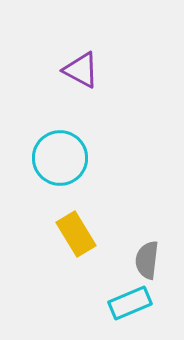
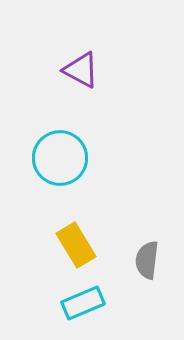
yellow rectangle: moved 11 px down
cyan rectangle: moved 47 px left
